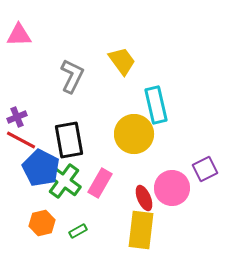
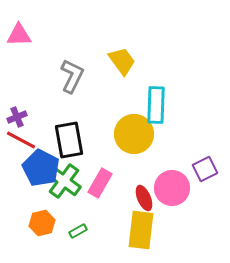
cyan rectangle: rotated 15 degrees clockwise
